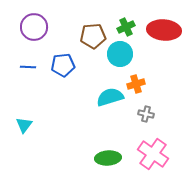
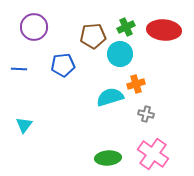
blue line: moved 9 px left, 2 px down
